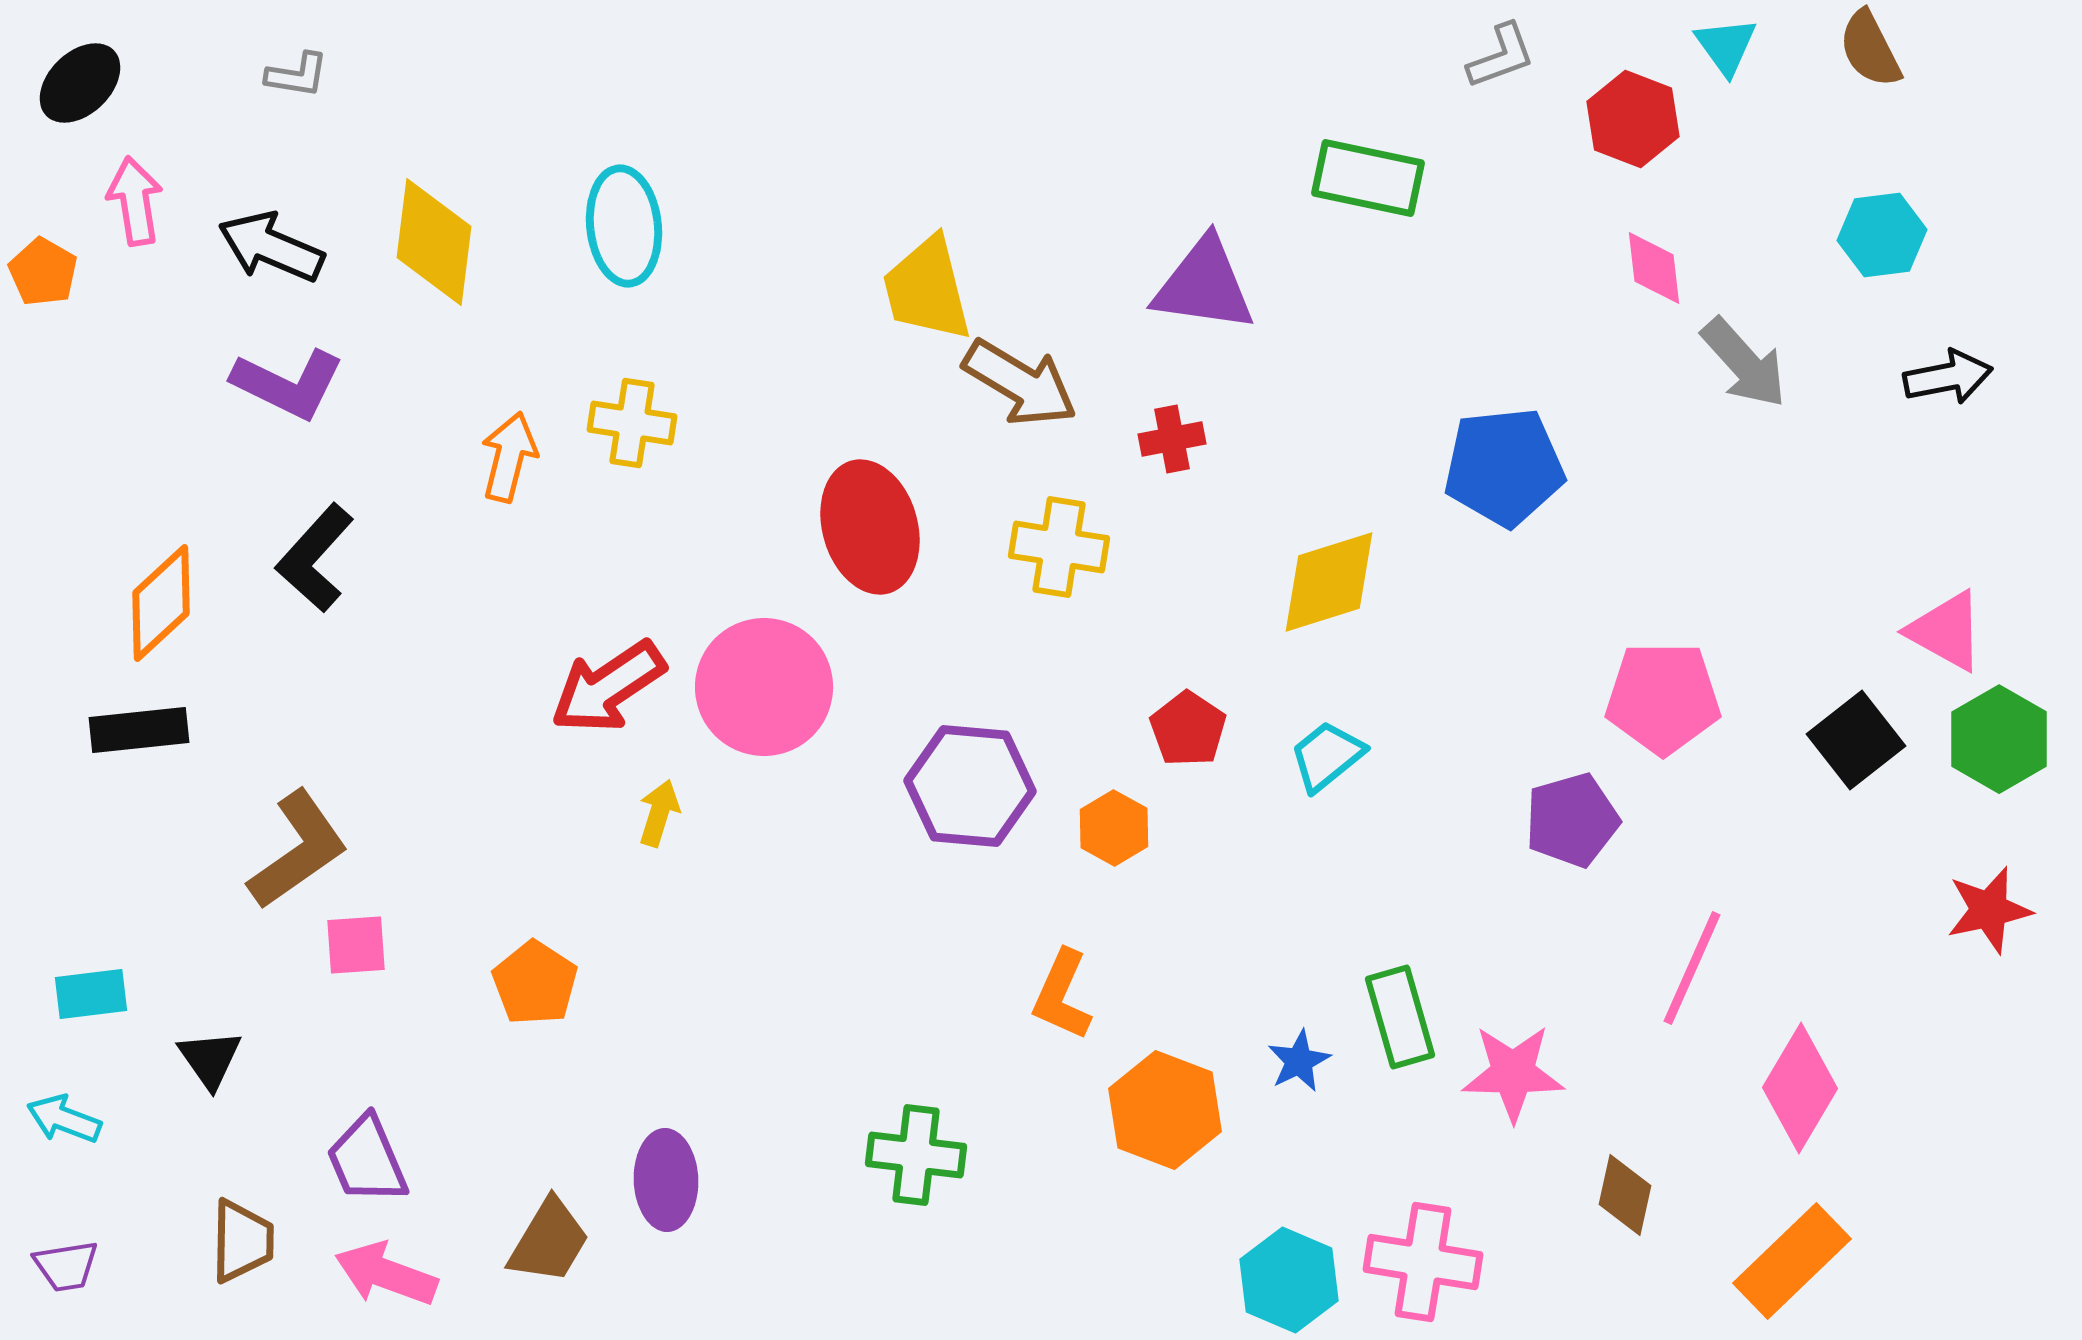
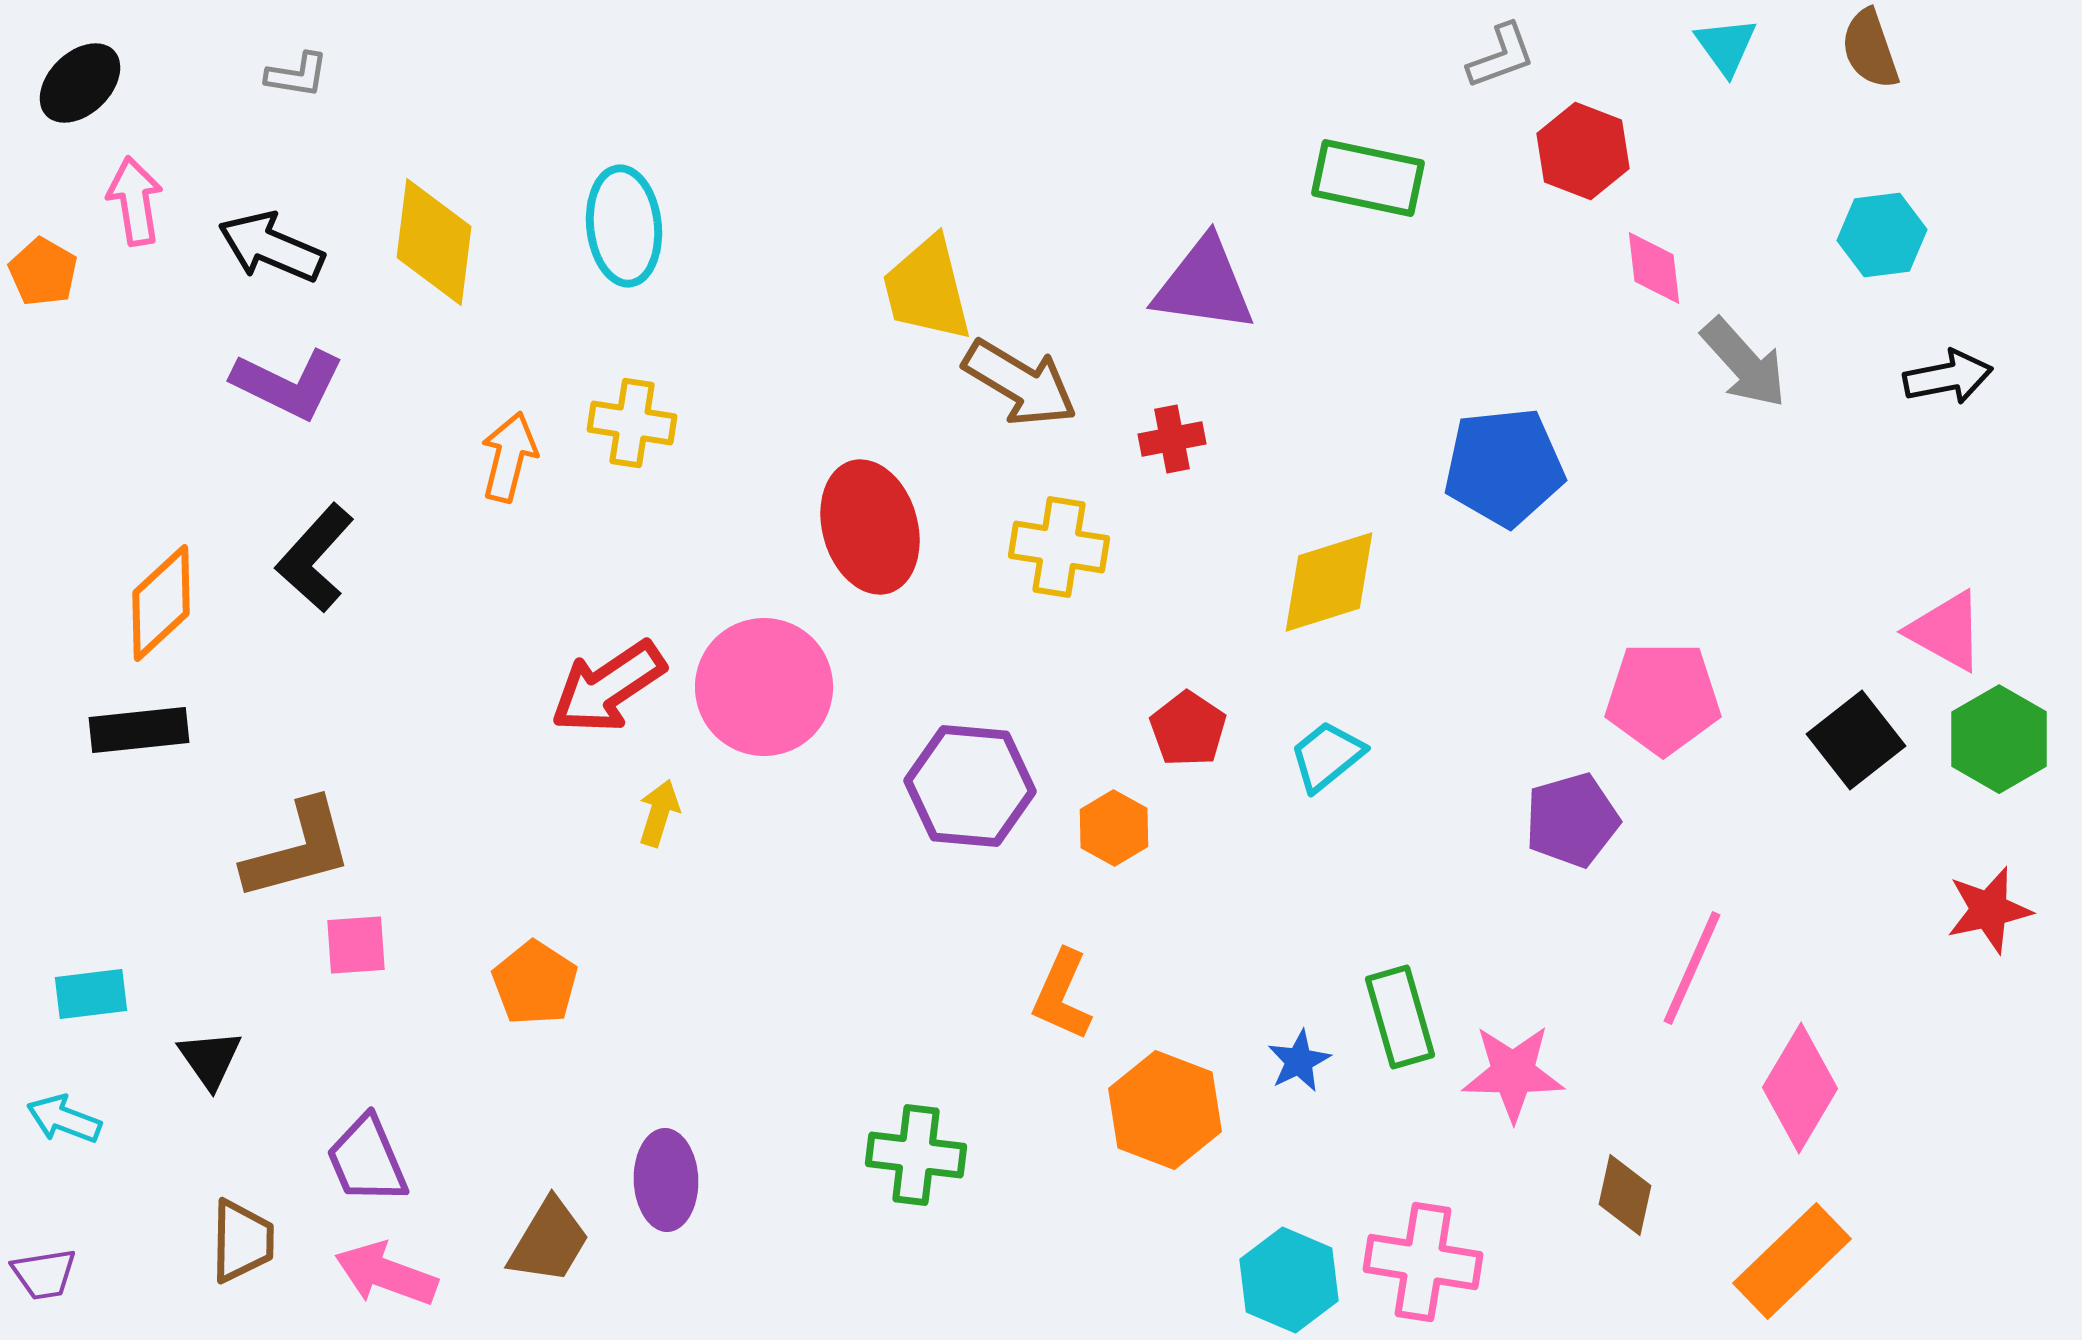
brown semicircle at (1870, 49): rotated 8 degrees clockwise
red hexagon at (1633, 119): moved 50 px left, 32 px down
brown L-shape at (298, 850): rotated 20 degrees clockwise
purple trapezoid at (66, 1266): moved 22 px left, 8 px down
